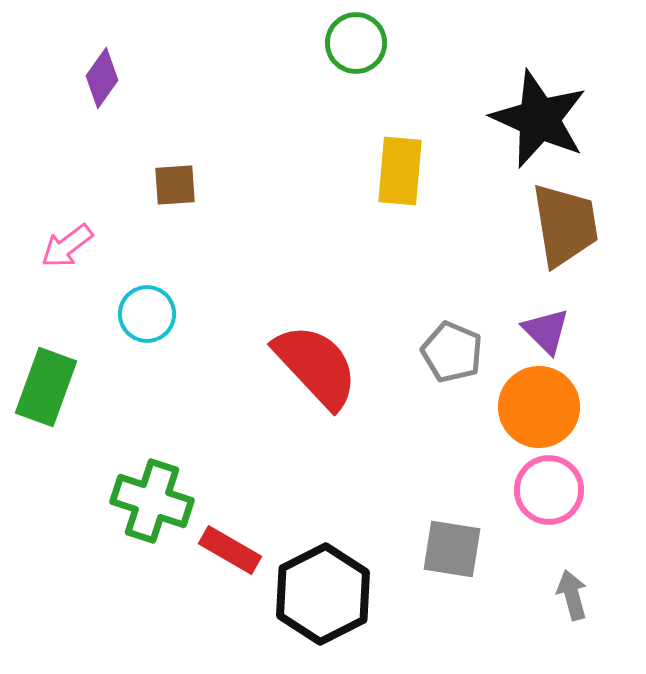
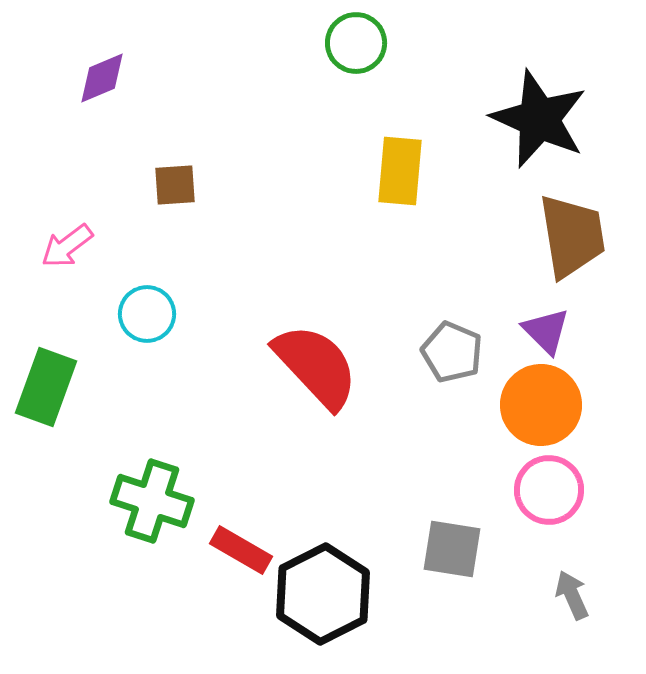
purple diamond: rotated 32 degrees clockwise
brown trapezoid: moved 7 px right, 11 px down
orange circle: moved 2 px right, 2 px up
red rectangle: moved 11 px right
gray arrow: rotated 9 degrees counterclockwise
